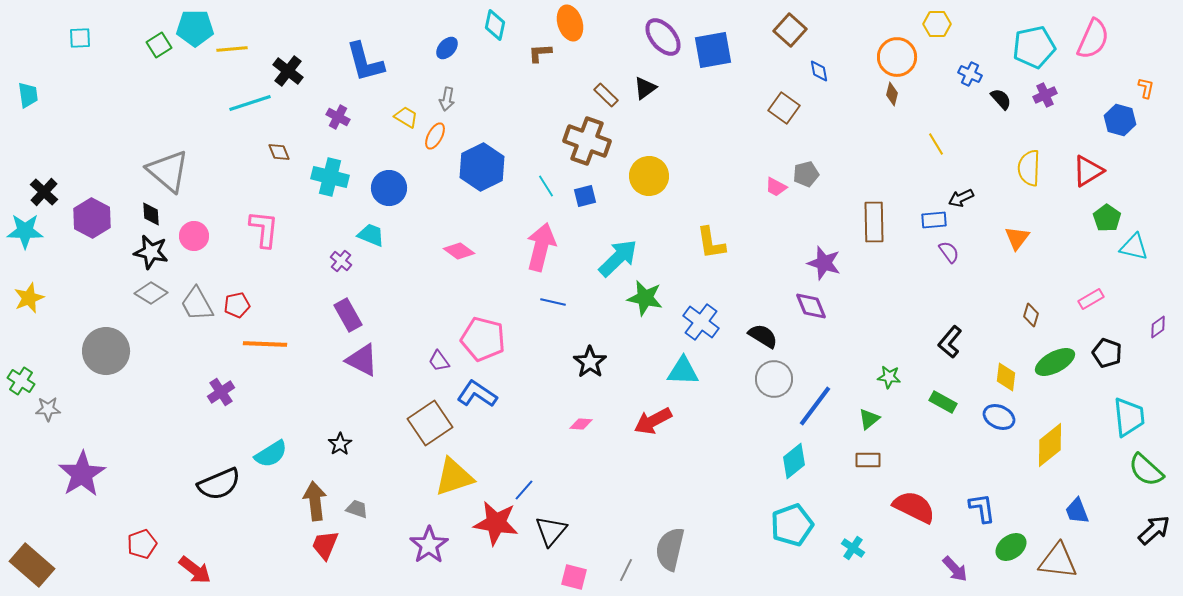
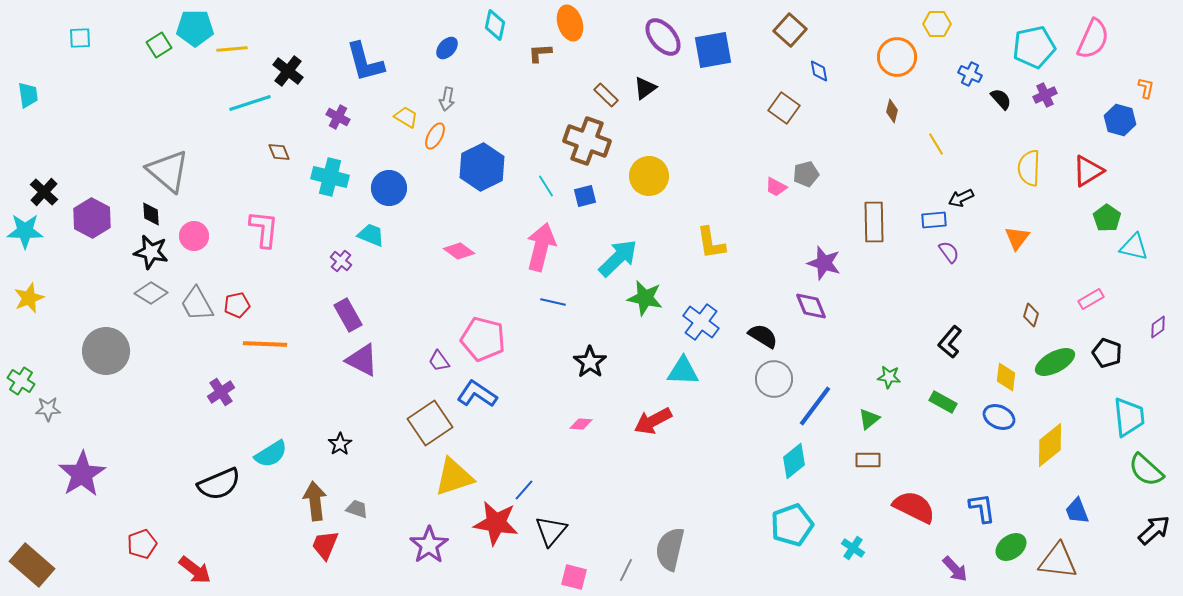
brown diamond at (892, 94): moved 17 px down
